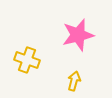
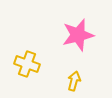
yellow cross: moved 4 px down
